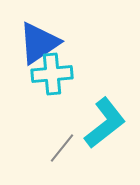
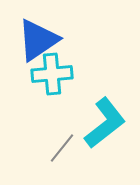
blue triangle: moved 1 px left, 3 px up
